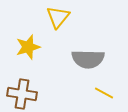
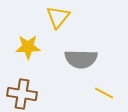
yellow star: rotated 15 degrees clockwise
gray semicircle: moved 7 px left
